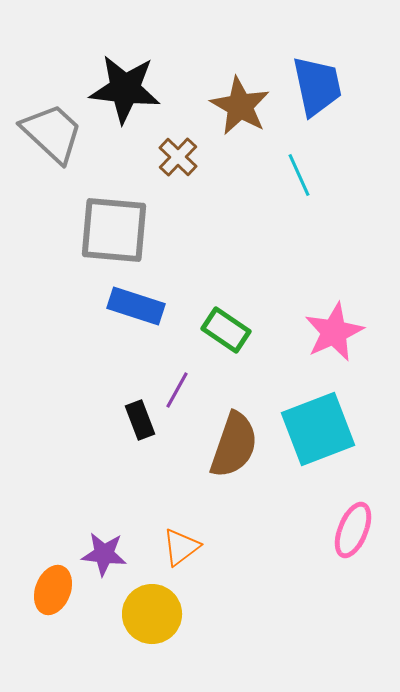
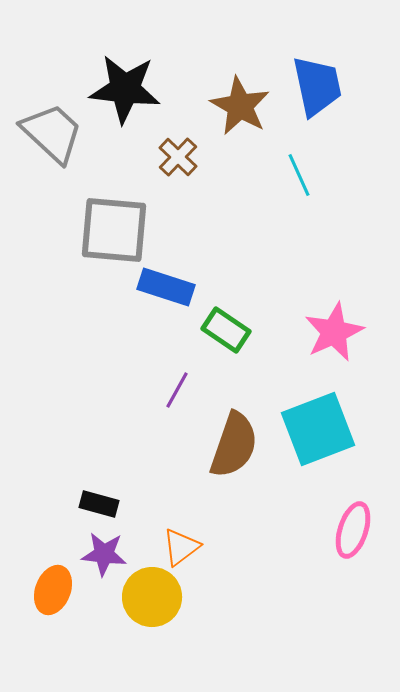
blue rectangle: moved 30 px right, 19 px up
black rectangle: moved 41 px left, 84 px down; rotated 54 degrees counterclockwise
pink ellipse: rotated 4 degrees counterclockwise
yellow circle: moved 17 px up
